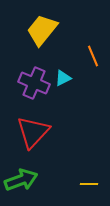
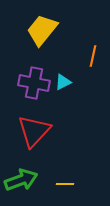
orange line: rotated 35 degrees clockwise
cyan triangle: moved 4 px down
purple cross: rotated 12 degrees counterclockwise
red triangle: moved 1 px right, 1 px up
yellow line: moved 24 px left
